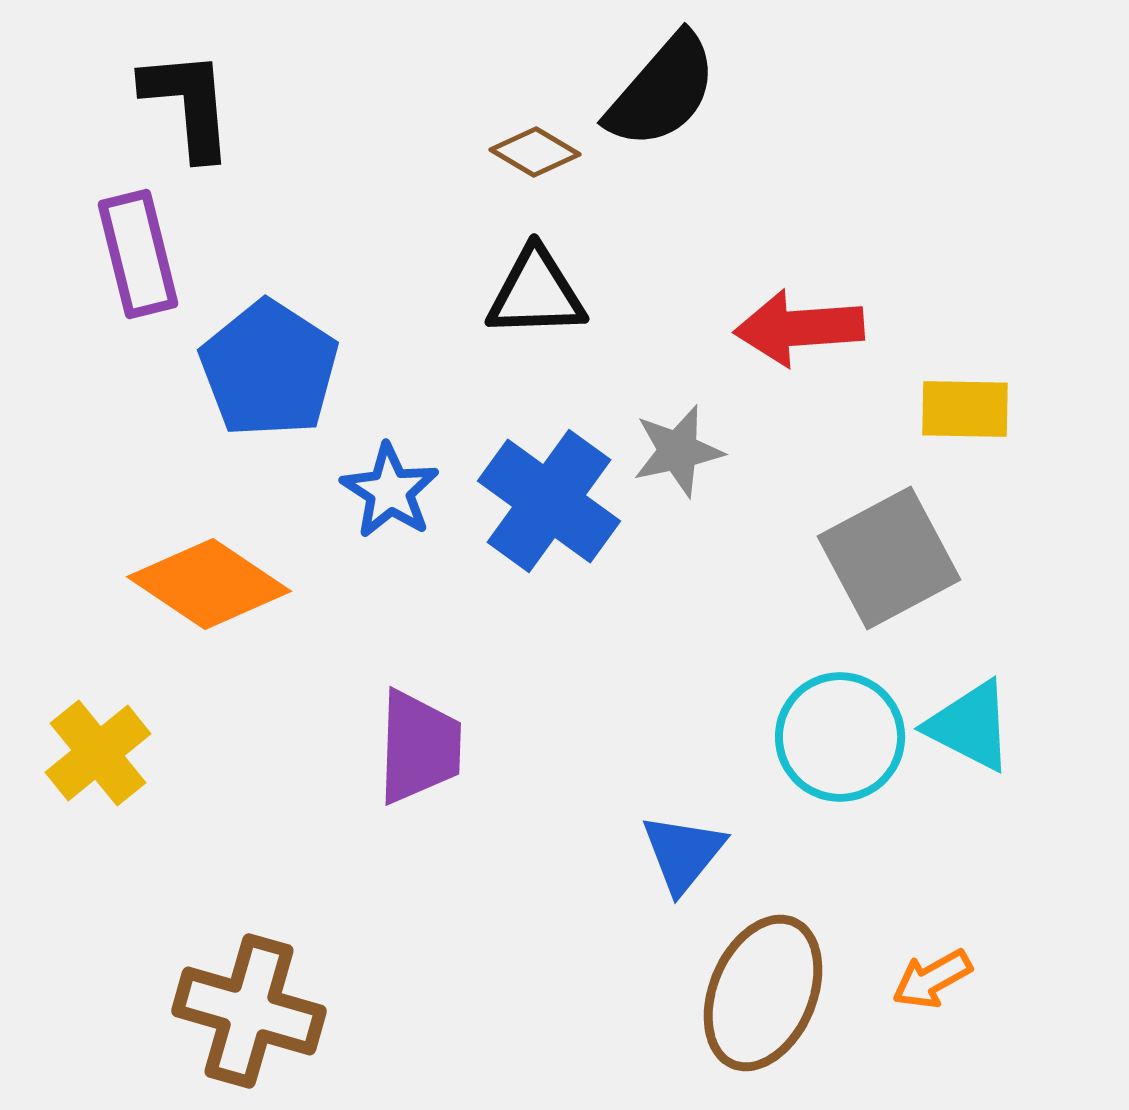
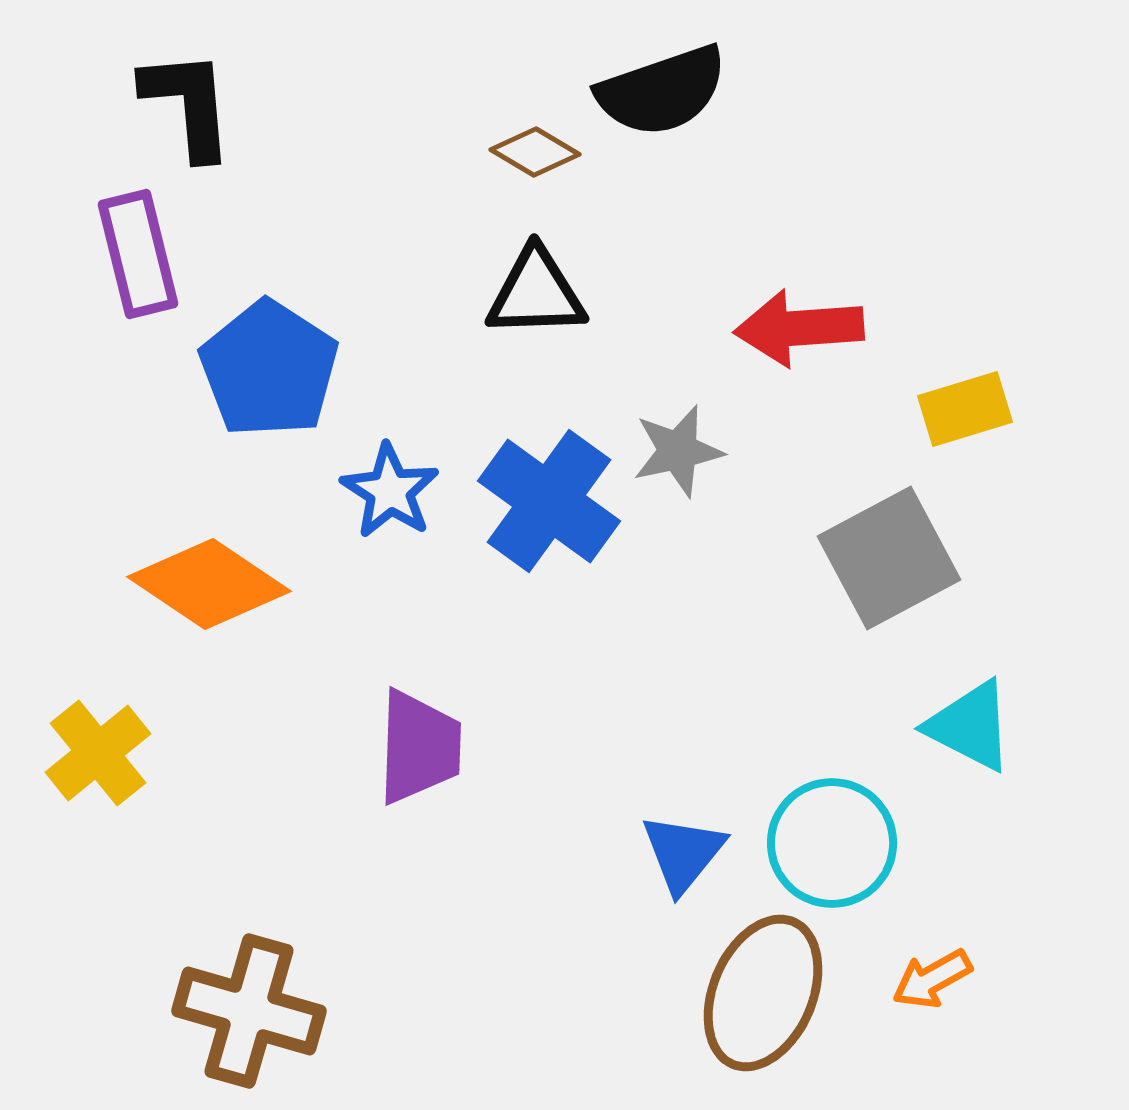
black semicircle: rotated 30 degrees clockwise
yellow rectangle: rotated 18 degrees counterclockwise
cyan circle: moved 8 px left, 106 px down
